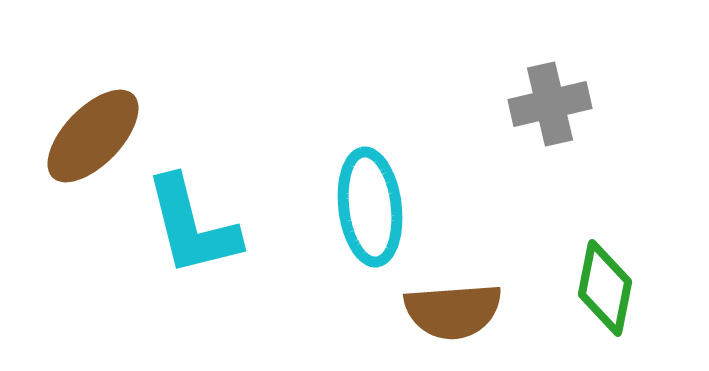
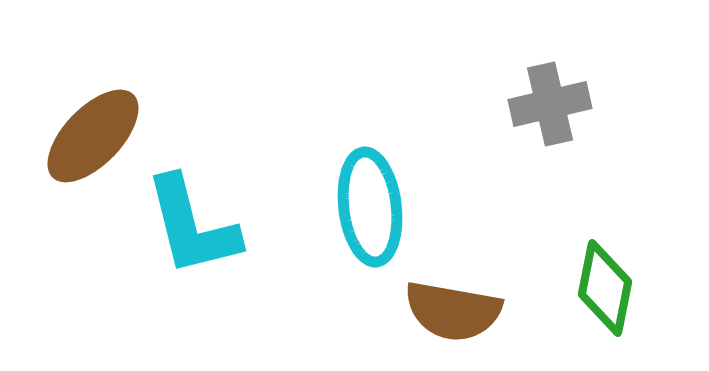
brown semicircle: rotated 14 degrees clockwise
